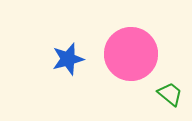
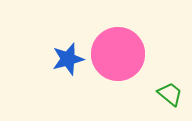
pink circle: moved 13 px left
